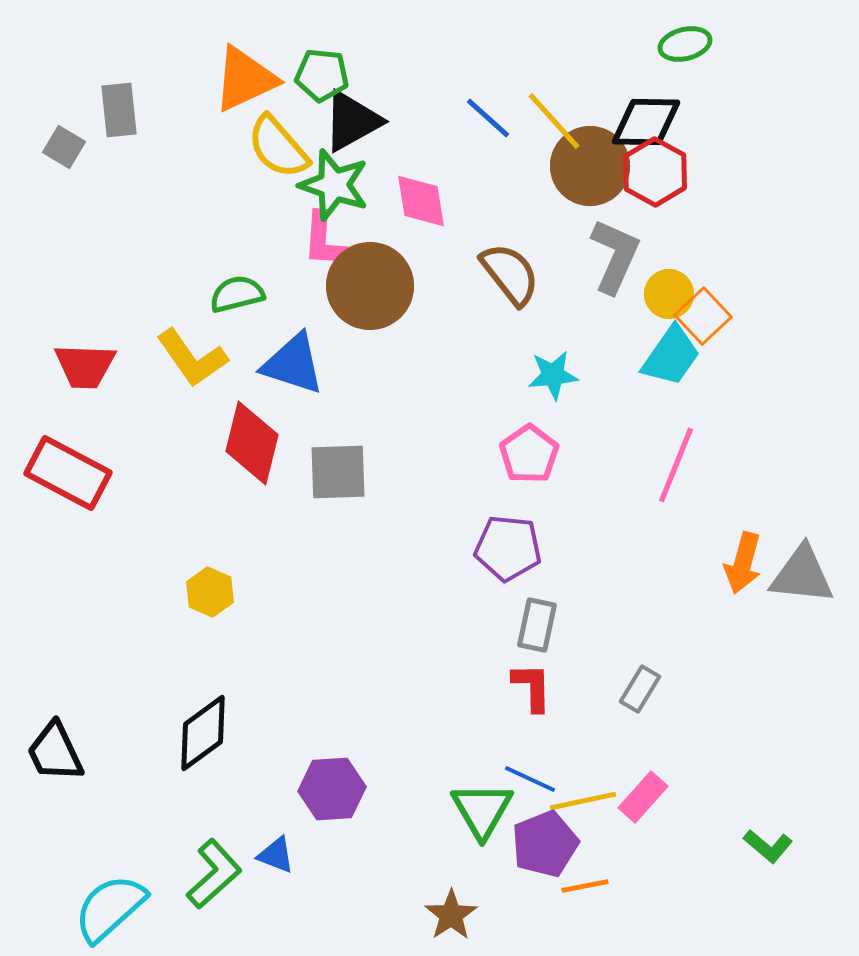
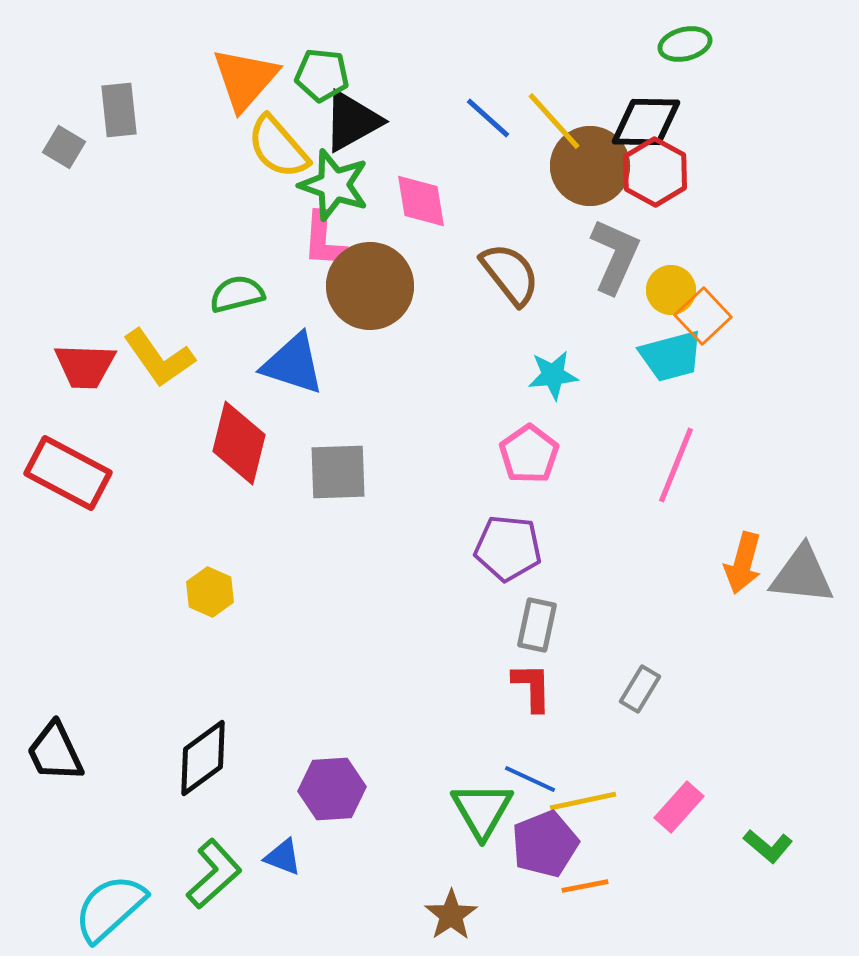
orange triangle at (245, 79): rotated 24 degrees counterclockwise
yellow circle at (669, 294): moved 2 px right, 4 px up
cyan trapezoid at (671, 356): rotated 40 degrees clockwise
yellow L-shape at (192, 358): moved 33 px left
red diamond at (252, 443): moved 13 px left
black diamond at (203, 733): moved 25 px down
pink rectangle at (643, 797): moved 36 px right, 10 px down
blue triangle at (276, 855): moved 7 px right, 2 px down
